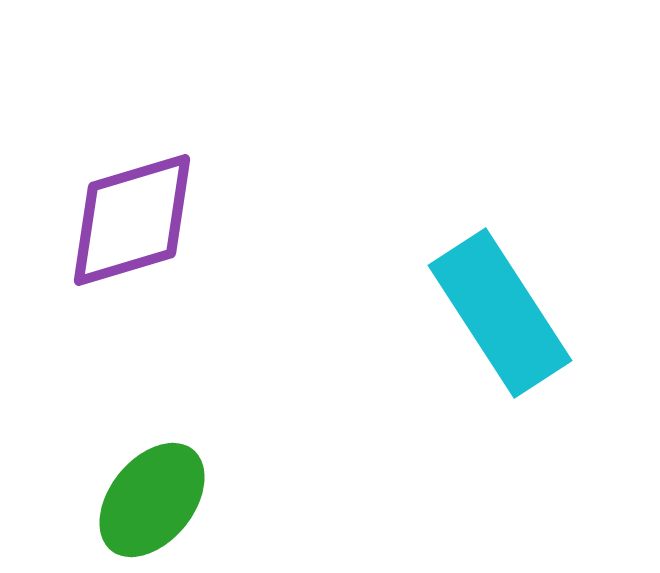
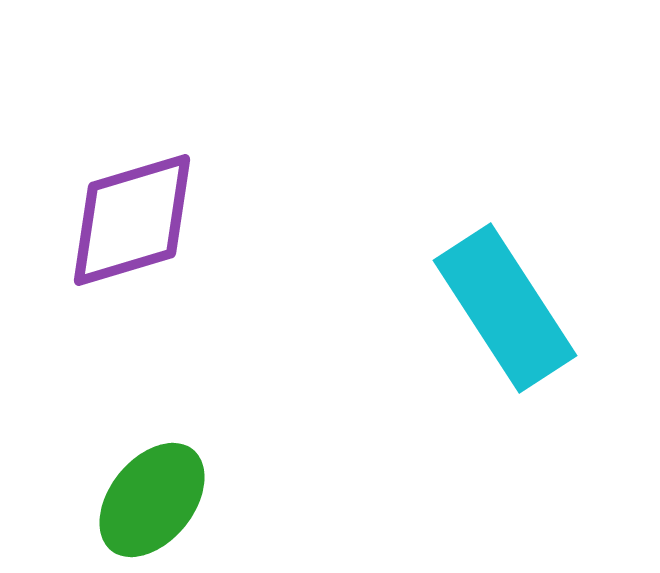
cyan rectangle: moved 5 px right, 5 px up
